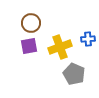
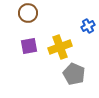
brown circle: moved 3 px left, 10 px up
blue cross: moved 13 px up; rotated 24 degrees counterclockwise
